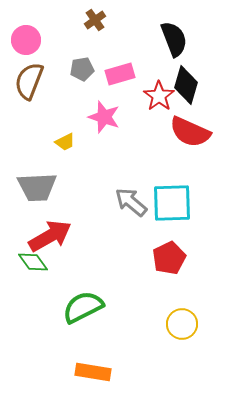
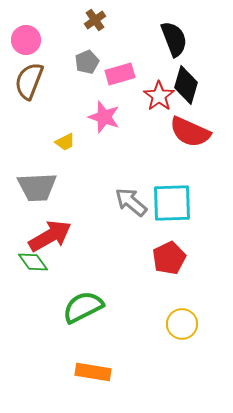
gray pentagon: moved 5 px right, 7 px up; rotated 15 degrees counterclockwise
